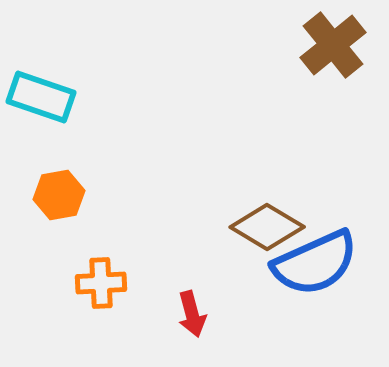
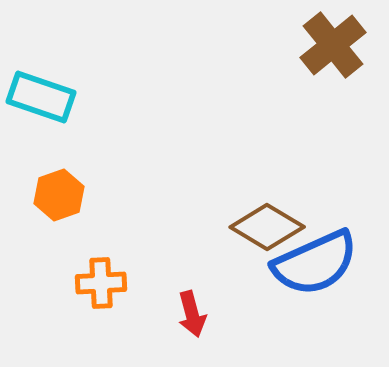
orange hexagon: rotated 9 degrees counterclockwise
